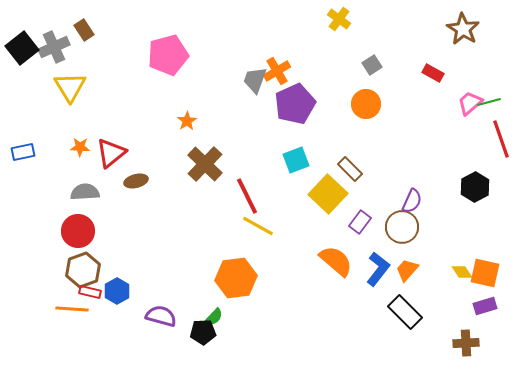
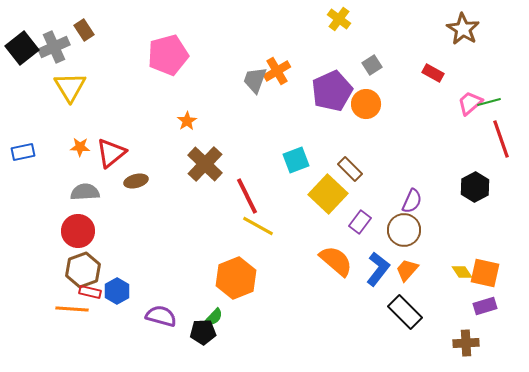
purple pentagon at (295, 104): moved 37 px right, 13 px up
brown circle at (402, 227): moved 2 px right, 3 px down
orange hexagon at (236, 278): rotated 15 degrees counterclockwise
